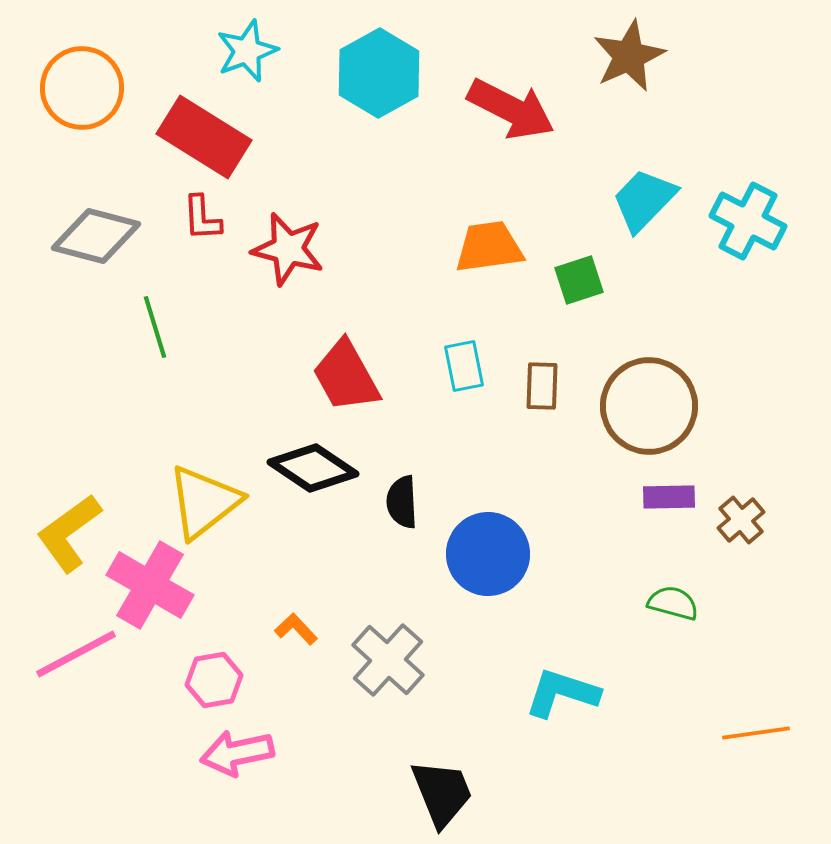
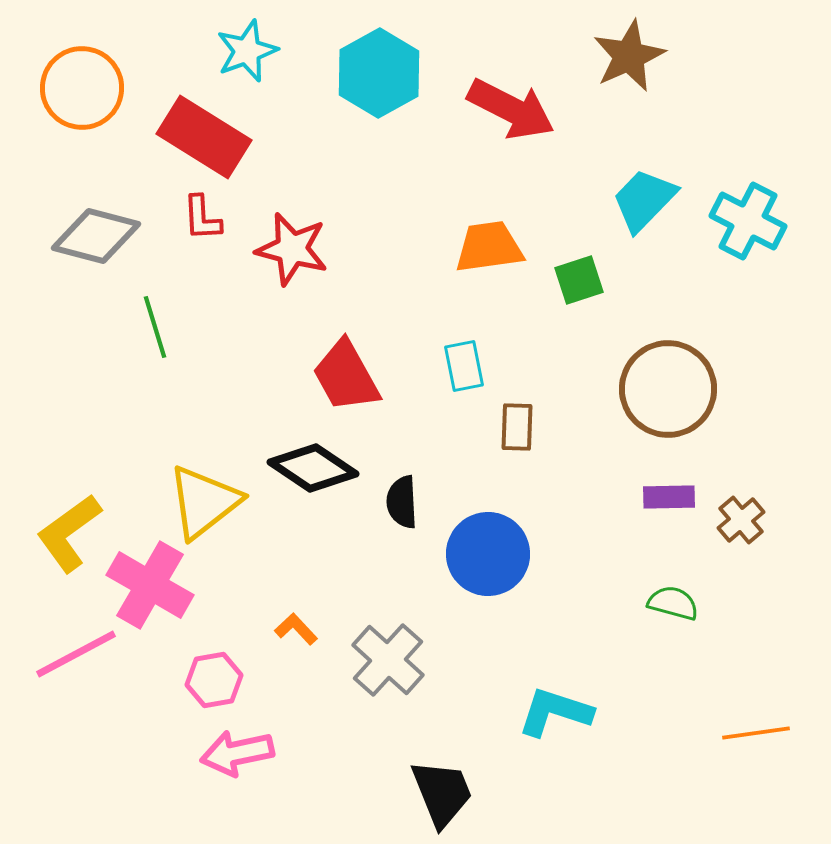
red star: moved 4 px right
brown rectangle: moved 25 px left, 41 px down
brown circle: moved 19 px right, 17 px up
cyan L-shape: moved 7 px left, 19 px down
